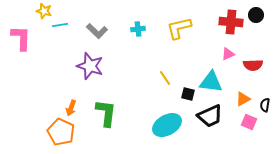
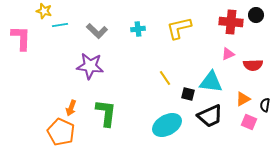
purple star: rotated 12 degrees counterclockwise
